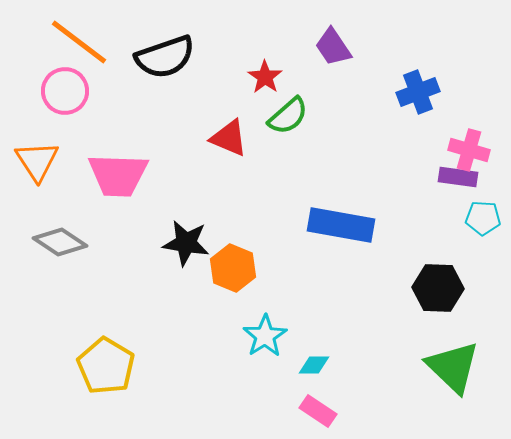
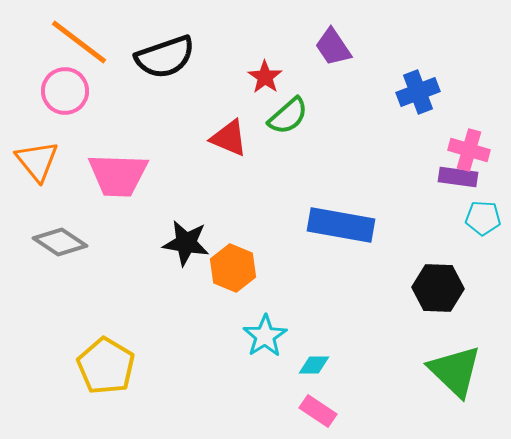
orange triangle: rotated 6 degrees counterclockwise
green triangle: moved 2 px right, 4 px down
